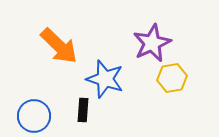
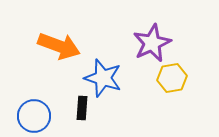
orange arrow: rotated 24 degrees counterclockwise
blue star: moved 2 px left, 1 px up
black rectangle: moved 1 px left, 2 px up
